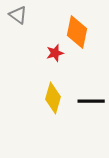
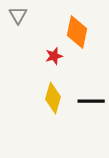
gray triangle: rotated 24 degrees clockwise
red star: moved 1 px left, 3 px down
